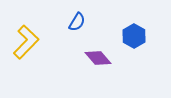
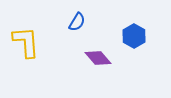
yellow L-shape: rotated 48 degrees counterclockwise
